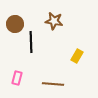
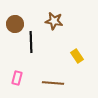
yellow rectangle: rotated 64 degrees counterclockwise
brown line: moved 1 px up
